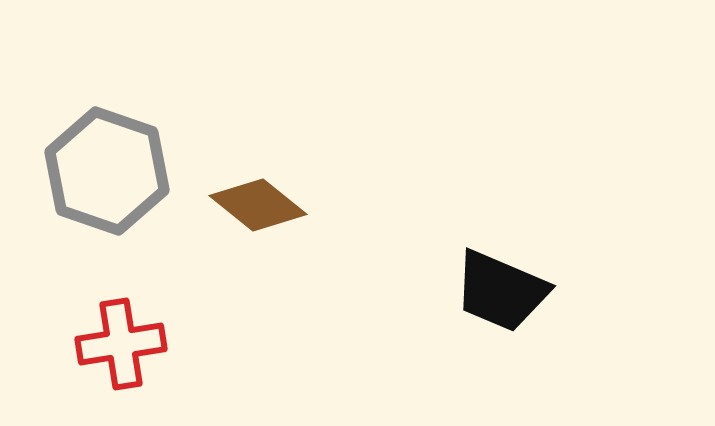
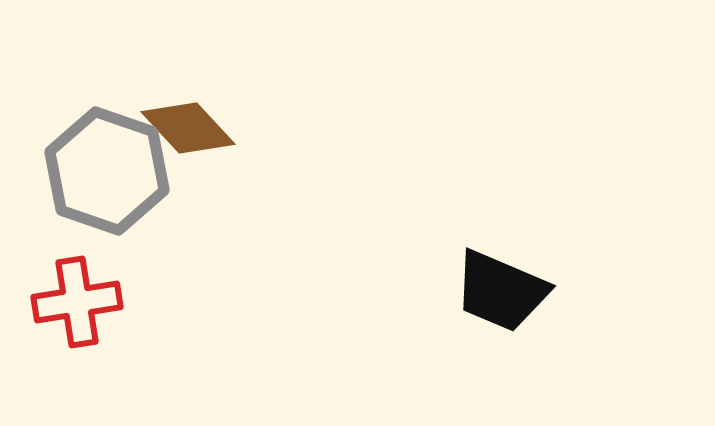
brown diamond: moved 70 px left, 77 px up; rotated 8 degrees clockwise
red cross: moved 44 px left, 42 px up
